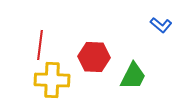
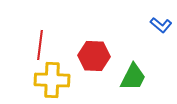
red hexagon: moved 1 px up
green trapezoid: moved 1 px down
